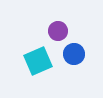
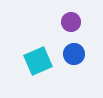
purple circle: moved 13 px right, 9 px up
